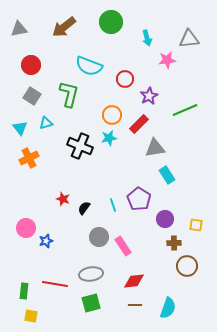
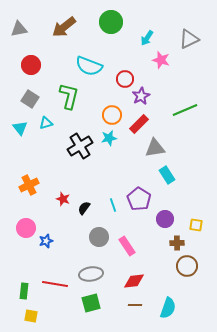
cyan arrow at (147, 38): rotated 49 degrees clockwise
gray triangle at (189, 39): rotated 20 degrees counterclockwise
pink star at (167, 60): moved 6 px left; rotated 24 degrees clockwise
green L-shape at (69, 94): moved 2 px down
gray square at (32, 96): moved 2 px left, 3 px down
purple star at (149, 96): moved 8 px left
black cross at (80, 146): rotated 35 degrees clockwise
orange cross at (29, 158): moved 27 px down
brown cross at (174, 243): moved 3 px right
pink rectangle at (123, 246): moved 4 px right
